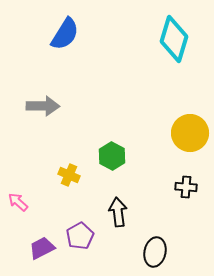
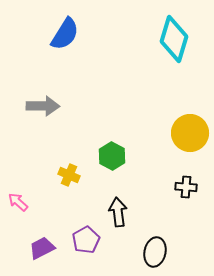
purple pentagon: moved 6 px right, 4 px down
